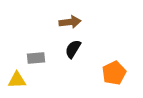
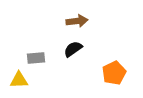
brown arrow: moved 7 px right, 1 px up
black semicircle: rotated 24 degrees clockwise
yellow triangle: moved 2 px right
